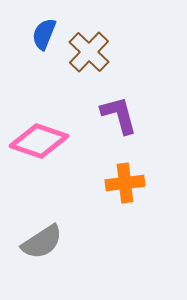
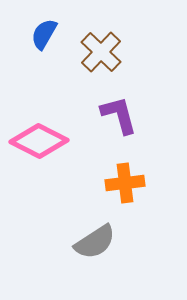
blue semicircle: rotated 8 degrees clockwise
brown cross: moved 12 px right
pink diamond: rotated 8 degrees clockwise
gray semicircle: moved 53 px right
